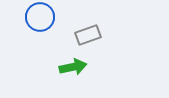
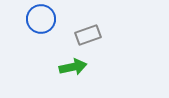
blue circle: moved 1 px right, 2 px down
